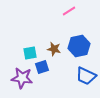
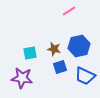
blue square: moved 18 px right
blue trapezoid: moved 1 px left
